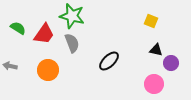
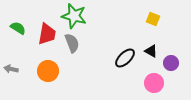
green star: moved 2 px right
yellow square: moved 2 px right, 2 px up
red trapezoid: moved 3 px right; rotated 25 degrees counterclockwise
black triangle: moved 5 px left, 1 px down; rotated 16 degrees clockwise
black ellipse: moved 16 px right, 3 px up
gray arrow: moved 1 px right, 3 px down
orange circle: moved 1 px down
pink circle: moved 1 px up
